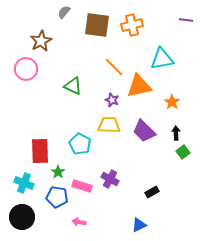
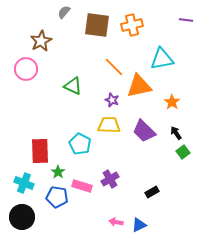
black arrow: rotated 32 degrees counterclockwise
purple cross: rotated 30 degrees clockwise
pink arrow: moved 37 px right
